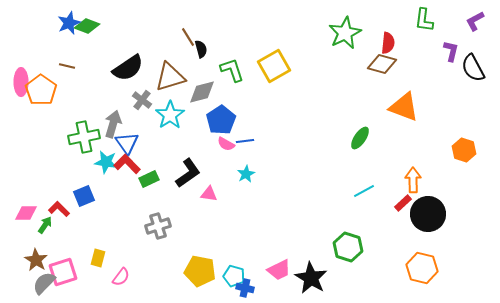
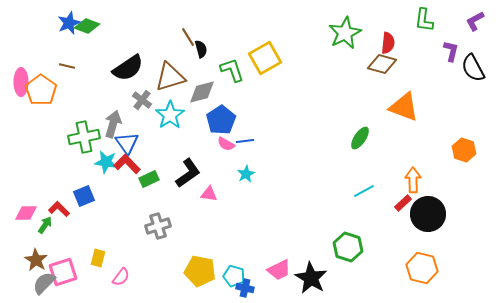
yellow square at (274, 66): moved 9 px left, 8 px up
